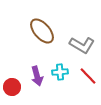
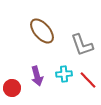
gray L-shape: rotated 40 degrees clockwise
cyan cross: moved 4 px right, 2 px down
red line: moved 4 px down
red circle: moved 1 px down
